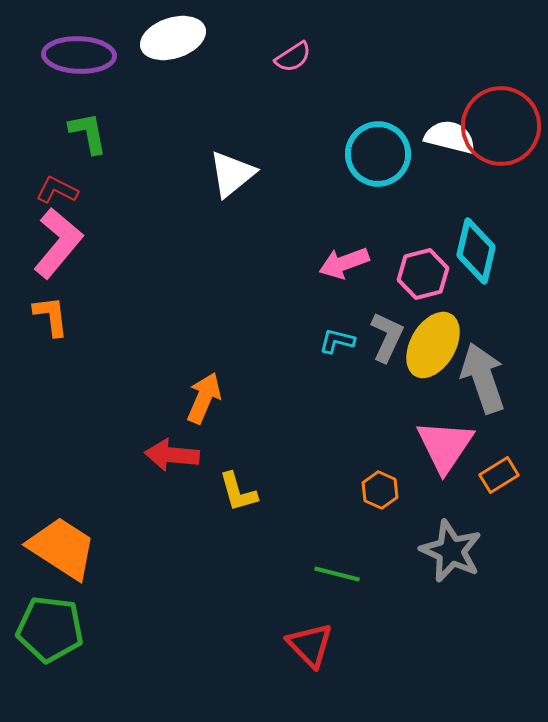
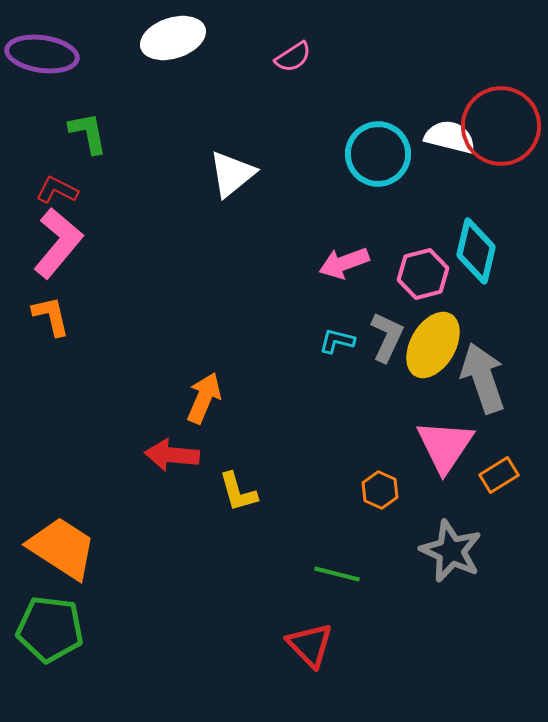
purple ellipse: moved 37 px left, 1 px up; rotated 6 degrees clockwise
orange L-shape: rotated 6 degrees counterclockwise
